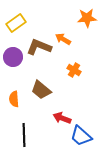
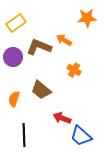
orange arrow: moved 1 px right, 1 px down
orange semicircle: rotated 21 degrees clockwise
